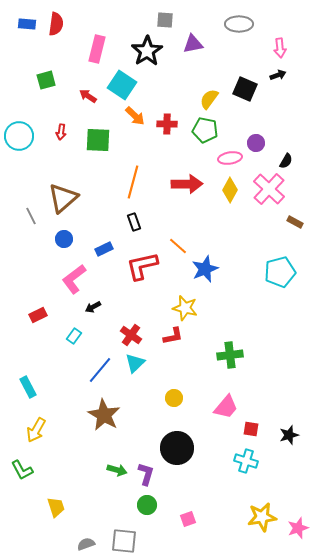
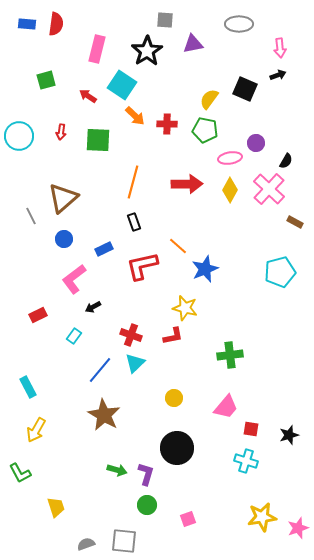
red cross at (131, 335): rotated 15 degrees counterclockwise
green L-shape at (22, 470): moved 2 px left, 3 px down
